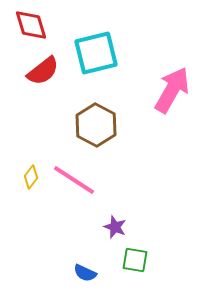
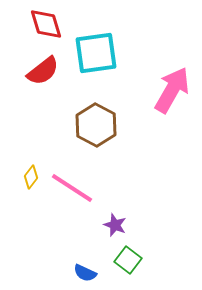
red diamond: moved 15 px right, 1 px up
cyan square: rotated 6 degrees clockwise
pink line: moved 2 px left, 8 px down
purple star: moved 2 px up
green square: moved 7 px left; rotated 28 degrees clockwise
